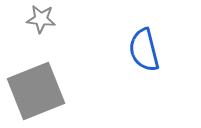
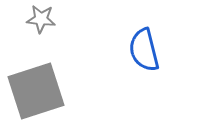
gray square: rotated 4 degrees clockwise
